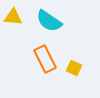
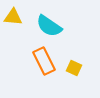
cyan semicircle: moved 5 px down
orange rectangle: moved 1 px left, 2 px down
